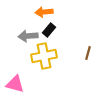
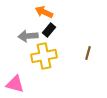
orange arrow: rotated 30 degrees clockwise
